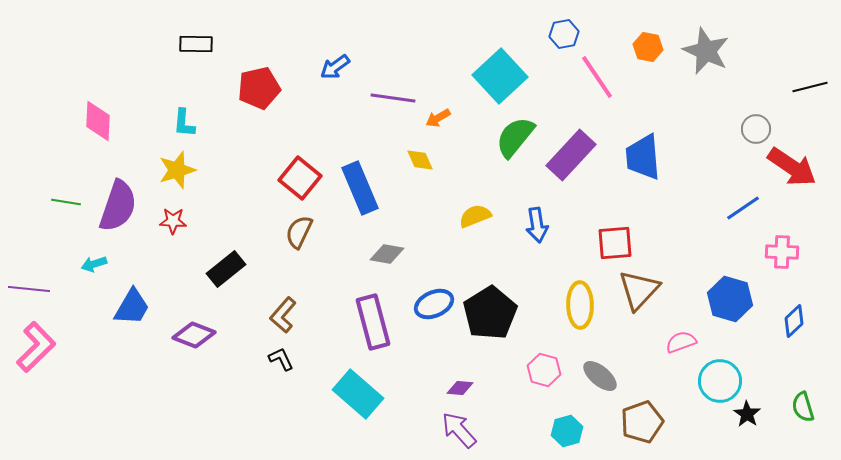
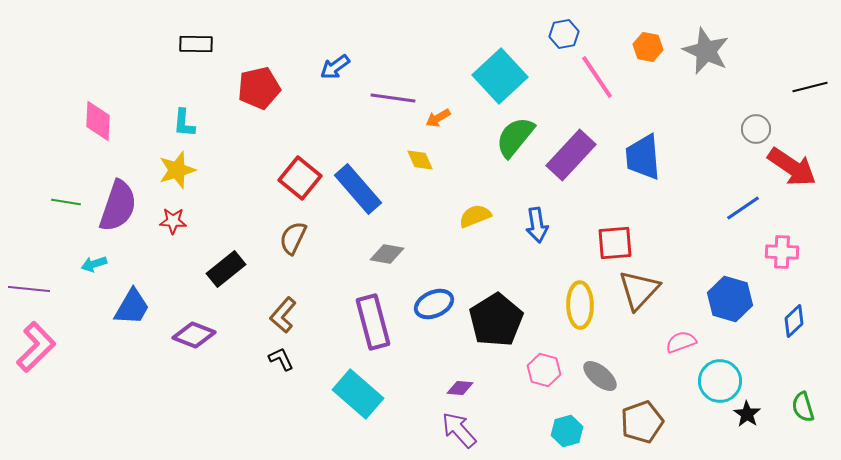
blue rectangle at (360, 188): moved 2 px left, 1 px down; rotated 18 degrees counterclockwise
brown semicircle at (299, 232): moved 6 px left, 6 px down
black pentagon at (490, 313): moved 6 px right, 7 px down
